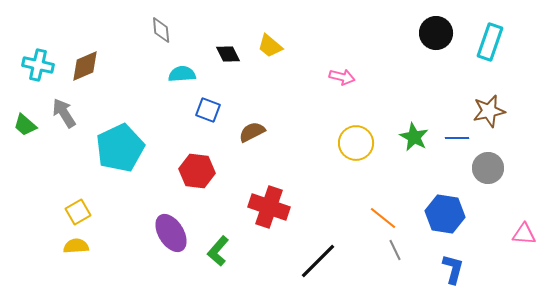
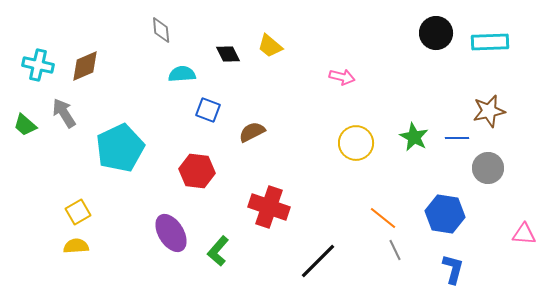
cyan rectangle: rotated 69 degrees clockwise
